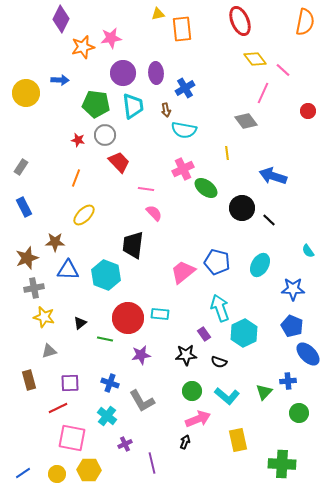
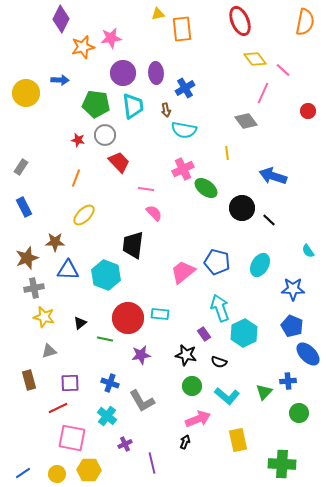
black star at (186, 355): rotated 15 degrees clockwise
green circle at (192, 391): moved 5 px up
